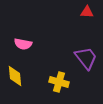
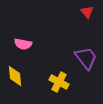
red triangle: rotated 48 degrees clockwise
yellow cross: rotated 12 degrees clockwise
